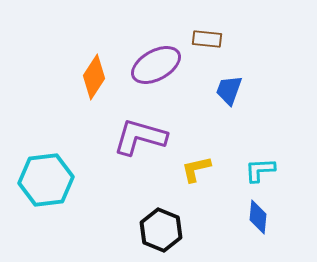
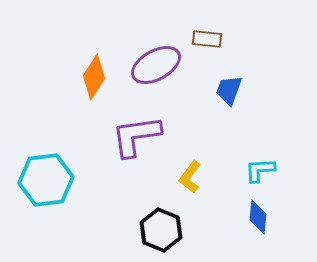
purple L-shape: moved 4 px left, 1 px up; rotated 24 degrees counterclockwise
yellow L-shape: moved 6 px left, 8 px down; rotated 40 degrees counterclockwise
